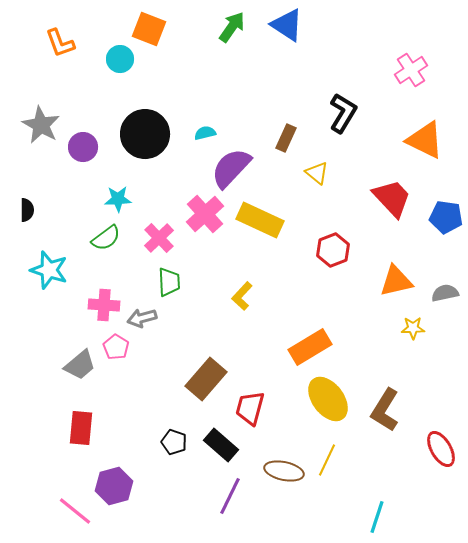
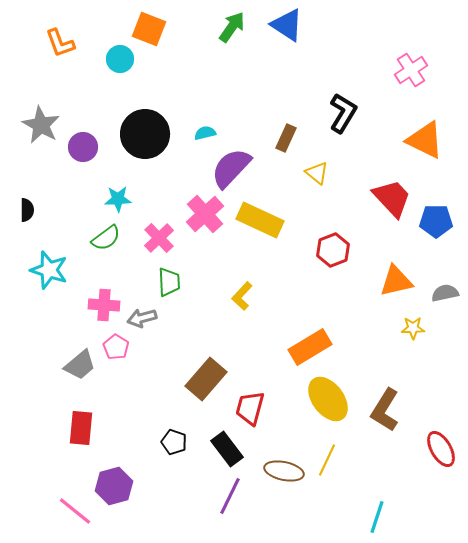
blue pentagon at (446, 217): moved 10 px left, 4 px down; rotated 8 degrees counterclockwise
black rectangle at (221, 445): moved 6 px right, 4 px down; rotated 12 degrees clockwise
